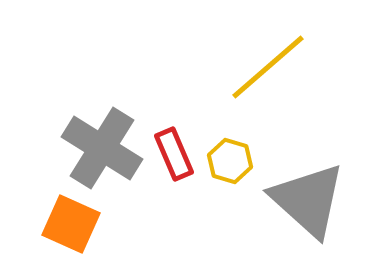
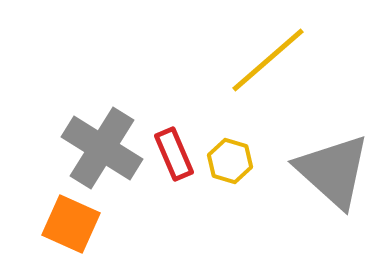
yellow line: moved 7 px up
gray triangle: moved 25 px right, 29 px up
